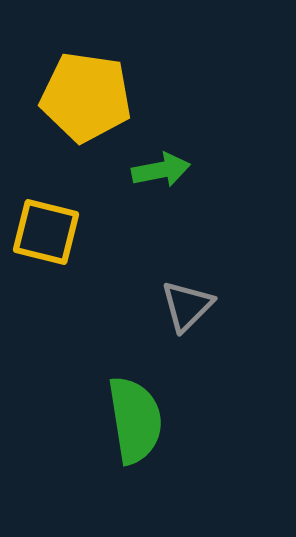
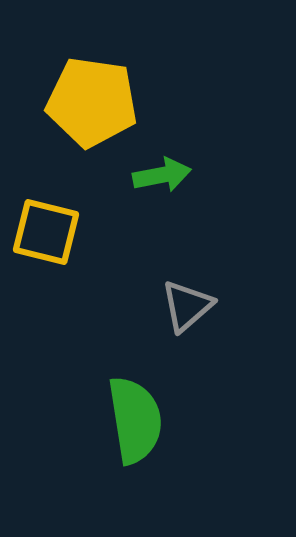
yellow pentagon: moved 6 px right, 5 px down
green arrow: moved 1 px right, 5 px down
gray triangle: rotated 4 degrees clockwise
